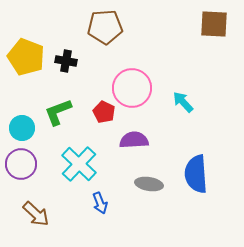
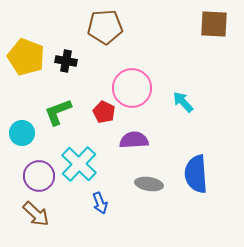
cyan circle: moved 5 px down
purple circle: moved 18 px right, 12 px down
